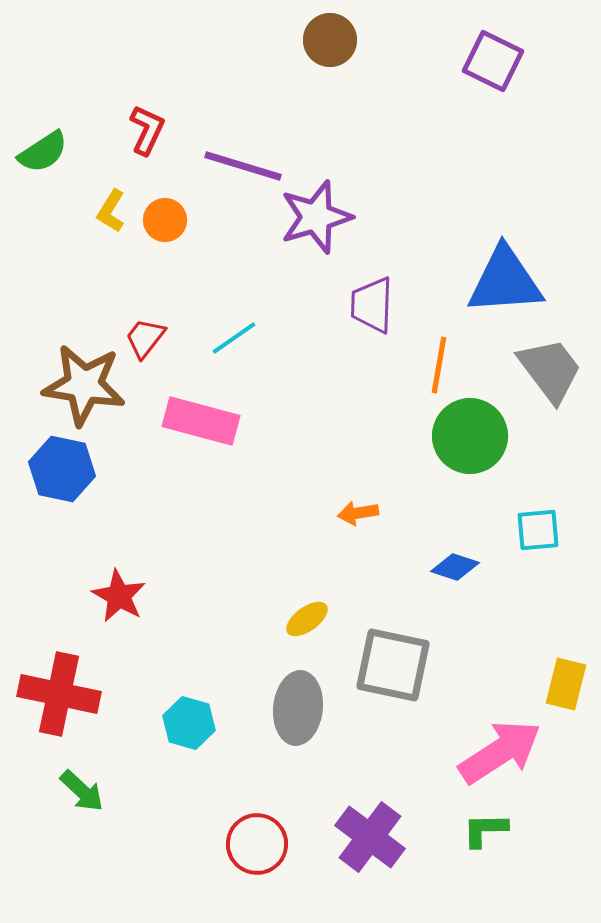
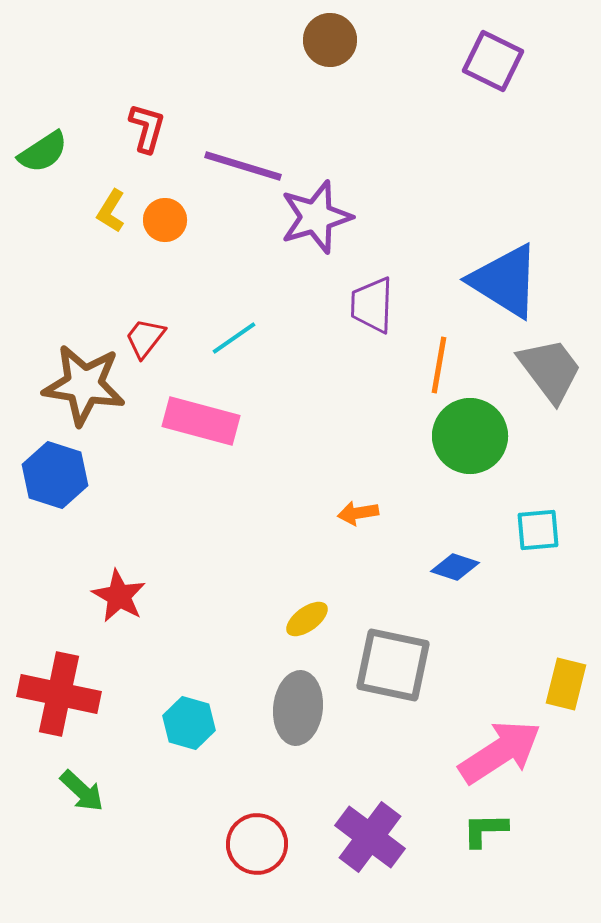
red L-shape: moved 2 px up; rotated 9 degrees counterclockwise
blue triangle: rotated 36 degrees clockwise
blue hexagon: moved 7 px left, 6 px down; rotated 6 degrees clockwise
